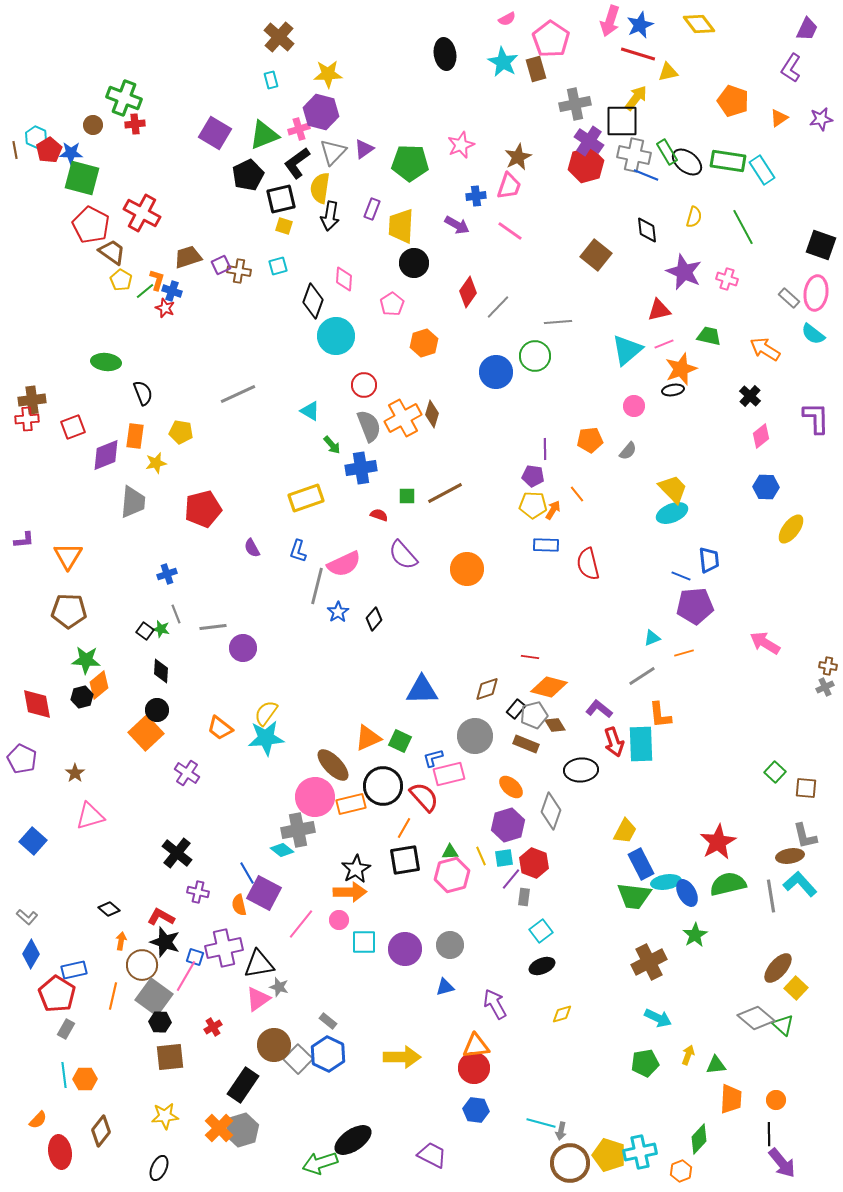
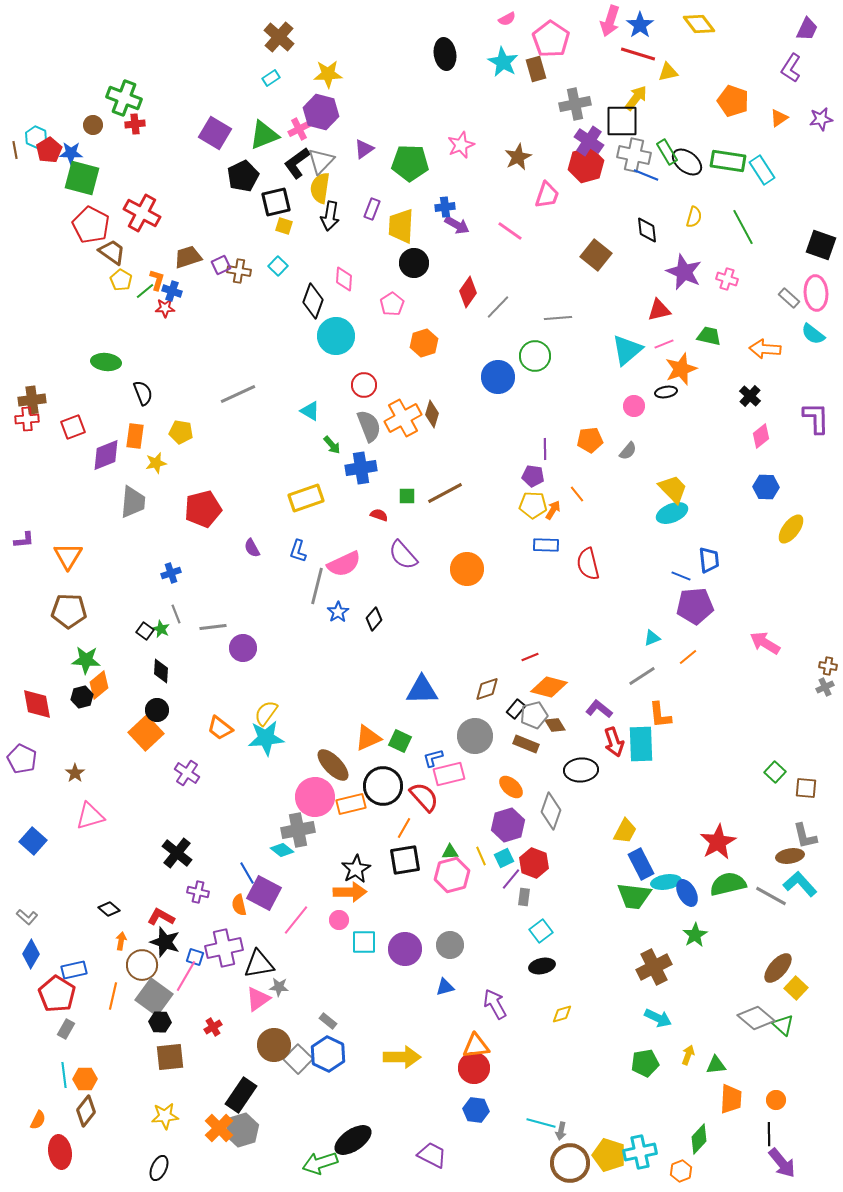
blue star at (640, 25): rotated 12 degrees counterclockwise
cyan rectangle at (271, 80): moved 2 px up; rotated 72 degrees clockwise
pink cross at (299, 129): rotated 10 degrees counterclockwise
gray triangle at (333, 152): moved 12 px left, 9 px down
black pentagon at (248, 175): moved 5 px left, 1 px down
pink trapezoid at (509, 186): moved 38 px right, 9 px down
blue cross at (476, 196): moved 31 px left, 11 px down
black square at (281, 199): moved 5 px left, 3 px down
cyan square at (278, 266): rotated 30 degrees counterclockwise
pink ellipse at (816, 293): rotated 12 degrees counterclockwise
red star at (165, 308): rotated 24 degrees counterclockwise
gray line at (558, 322): moved 4 px up
orange arrow at (765, 349): rotated 28 degrees counterclockwise
blue circle at (496, 372): moved 2 px right, 5 px down
black ellipse at (673, 390): moved 7 px left, 2 px down
blue cross at (167, 574): moved 4 px right, 1 px up
green star at (161, 629): rotated 12 degrees clockwise
orange line at (684, 653): moved 4 px right, 4 px down; rotated 24 degrees counterclockwise
red line at (530, 657): rotated 30 degrees counterclockwise
cyan square at (504, 858): rotated 18 degrees counterclockwise
gray line at (771, 896): rotated 52 degrees counterclockwise
pink line at (301, 924): moved 5 px left, 4 px up
brown cross at (649, 962): moved 5 px right, 5 px down
black ellipse at (542, 966): rotated 10 degrees clockwise
gray star at (279, 987): rotated 12 degrees counterclockwise
black rectangle at (243, 1085): moved 2 px left, 10 px down
orange semicircle at (38, 1120): rotated 18 degrees counterclockwise
brown diamond at (101, 1131): moved 15 px left, 20 px up
